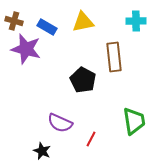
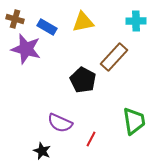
brown cross: moved 1 px right, 2 px up
brown rectangle: rotated 48 degrees clockwise
